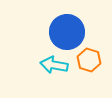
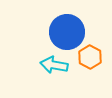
orange hexagon: moved 1 px right, 3 px up; rotated 10 degrees clockwise
